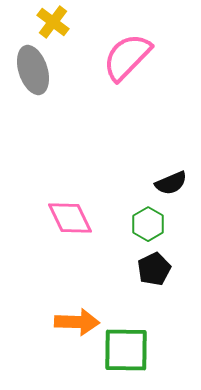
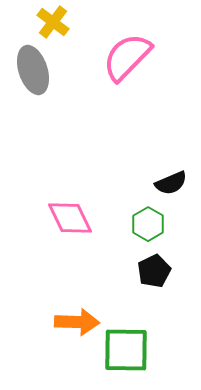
black pentagon: moved 2 px down
